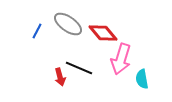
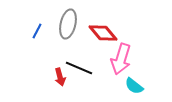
gray ellipse: rotated 68 degrees clockwise
cyan semicircle: moved 8 px left, 7 px down; rotated 42 degrees counterclockwise
